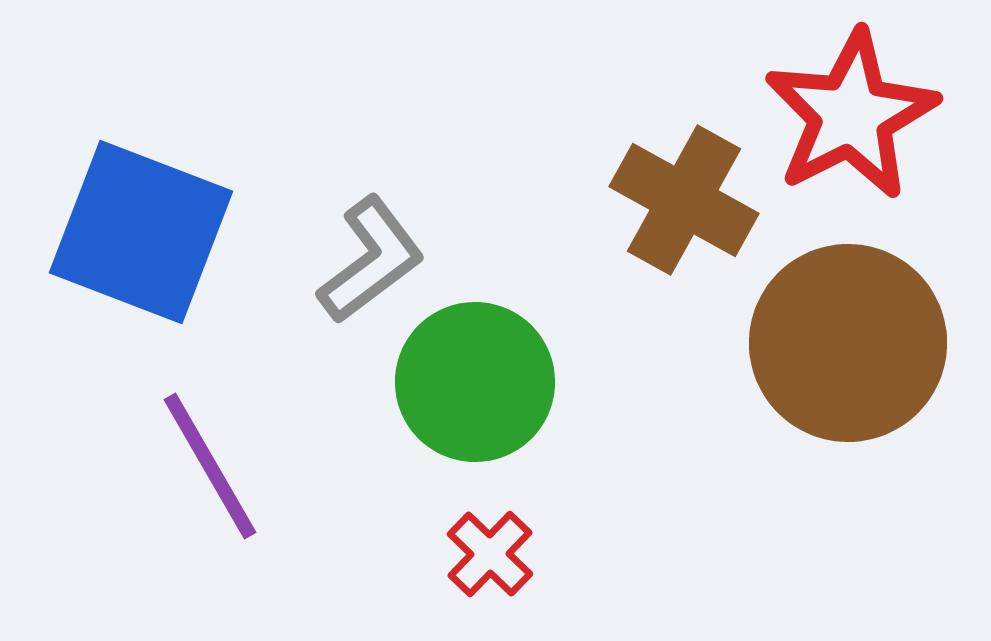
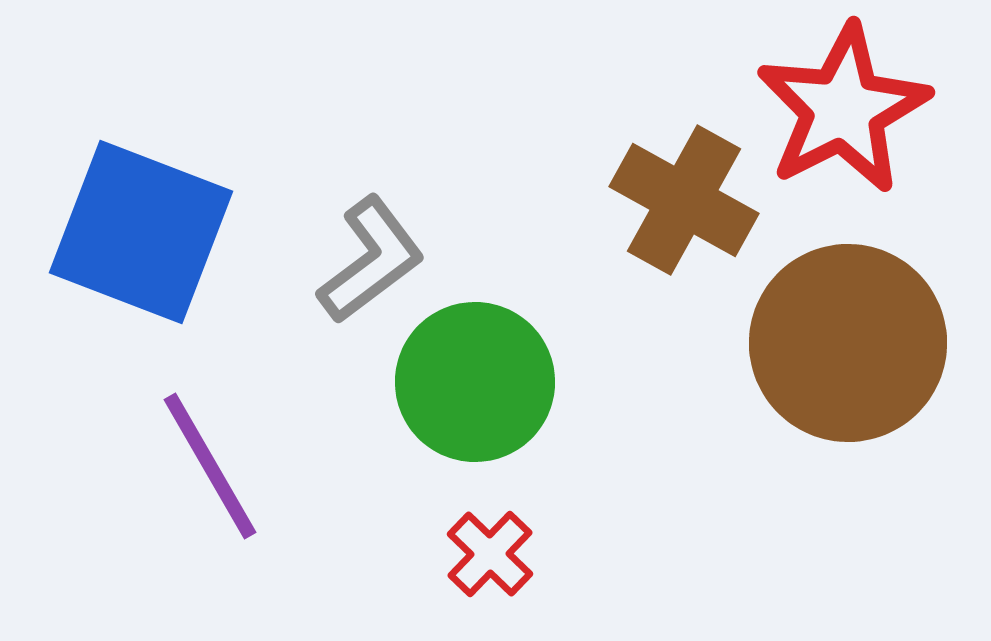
red star: moved 8 px left, 6 px up
